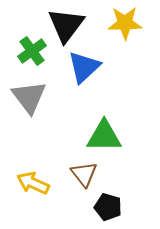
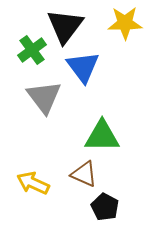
black triangle: moved 1 px left, 1 px down
green cross: moved 1 px up
blue triangle: moved 1 px left; rotated 24 degrees counterclockwise
gray triangle: moved 15 px right
green triangle: moved 2 px left
brown triangle: rotated 28 degrees counterclockwise
black pentagon: moved 3 px left; rotated 12 degrees clockwise
